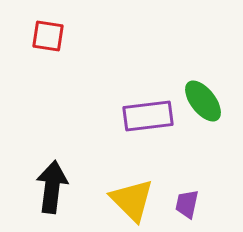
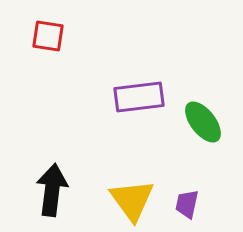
green ellipse: moved 21 px down
purple rectangle: moved 9 px left, 19 px up
black arrow: moved 3 px down
yellow triangle: rotated 9 degrees clockwise
